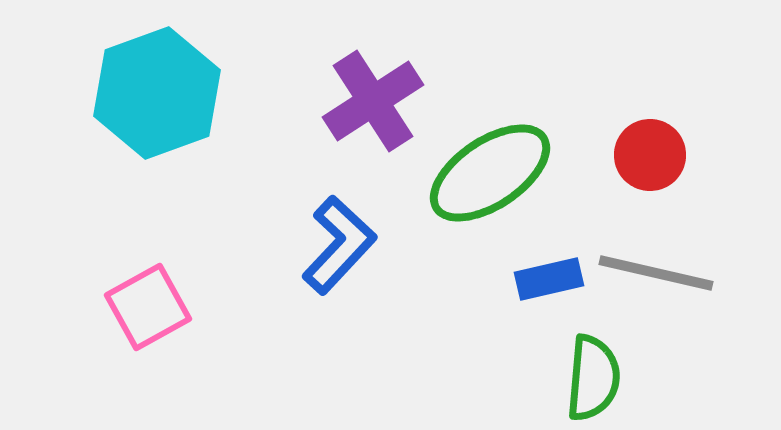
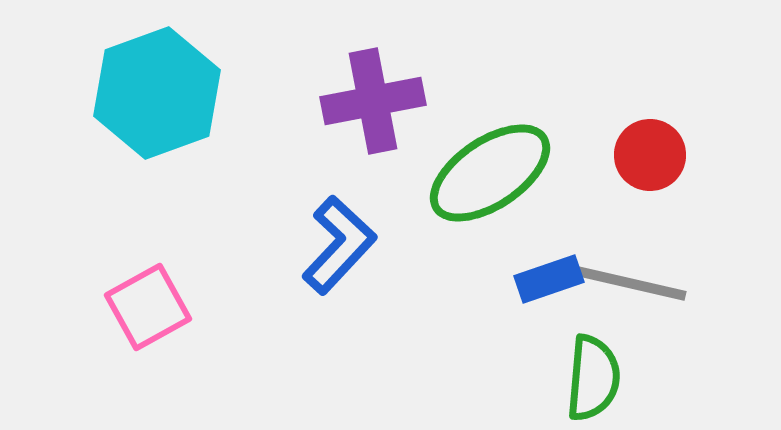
purple cross: rotated 22 degrees clockwise
gray line: moved 27 px left, 10 px down
blue rectangle: rotated 6 degrees counterclockwise
